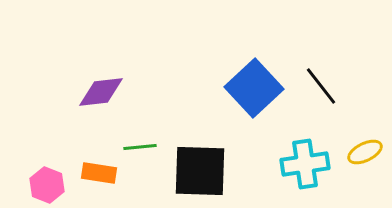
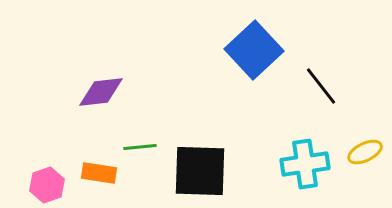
blue square: moved 38 px up
pink hexagon: rotated 20 degrees clockwise
